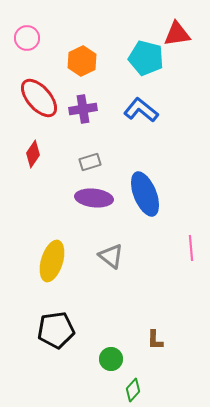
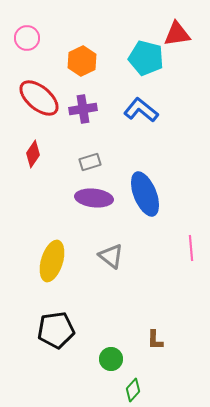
red ellipse: rotated 9 degrees counterclockwise
